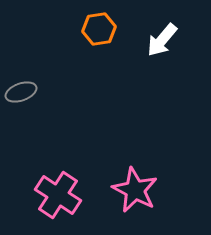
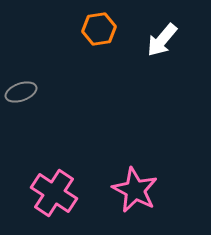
pink cross: moved 4 px left, 2 px up
